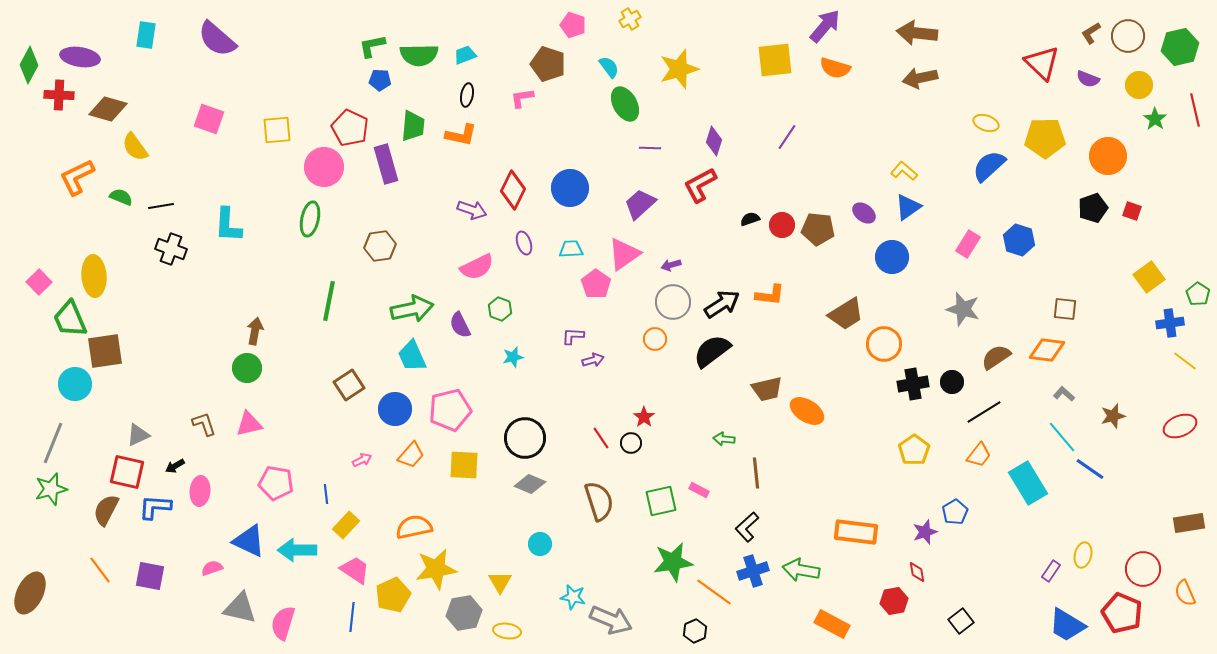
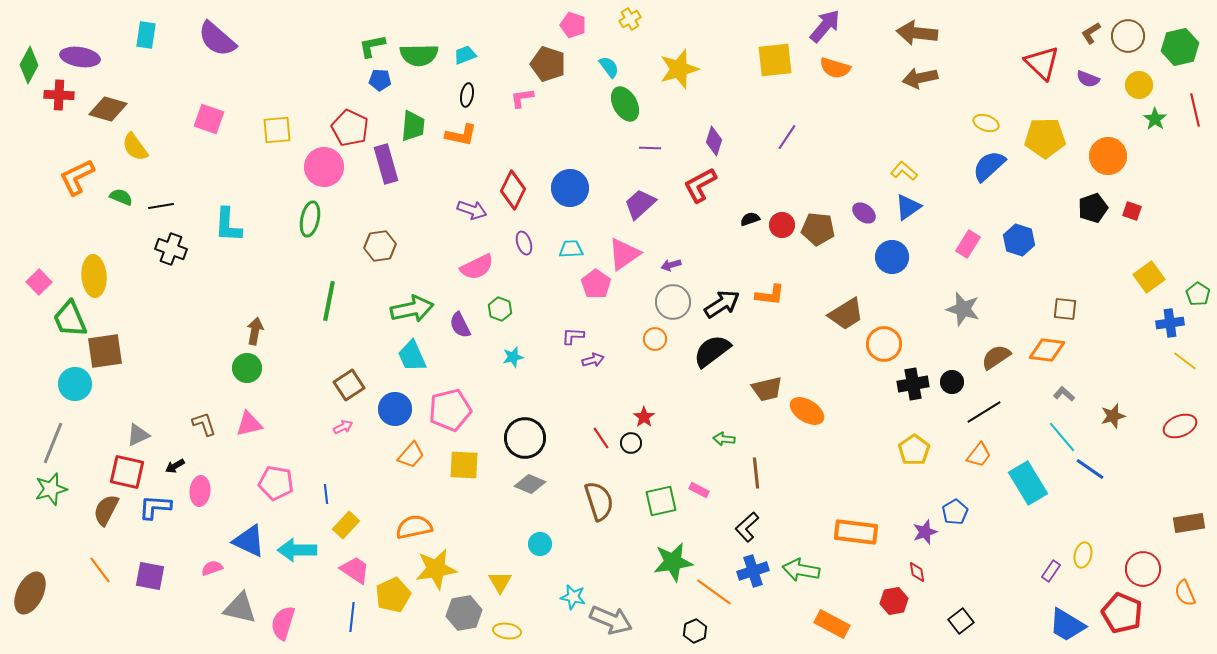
pink arrow at (362, 460): moved 19 px left, 33 px up
